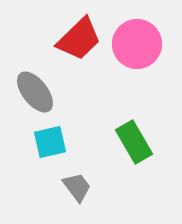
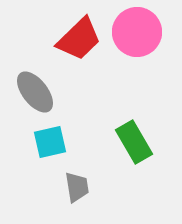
pink circle: moved 12 px up
gray trapezoid: rotated 28 degrees clockwise
